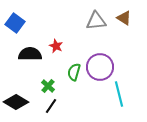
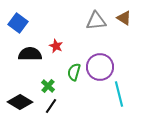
blue square: moved 3 px right
black diamond: moved 4 px right
